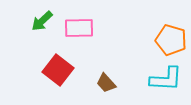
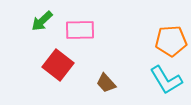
pink rectangle: moved 1 px right, 2 px down
orange pentagon: moved 1 px down; rotated 20 degrees counterclockwise
red square: moved 5 px up
cyan L-shape: moved 1 px down; rotated 56 degrees clockwise
